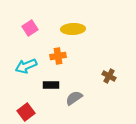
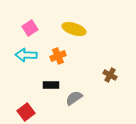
yellow ellipse: moved 1 px right; rotated 20 degrees clockwise
orange cross: rotated 14 degrees counterclockwise
cyan arrow: moved 11 px up; rotated 25 degrees clockwise
brown cross: moved 1 px right, 1 px up
